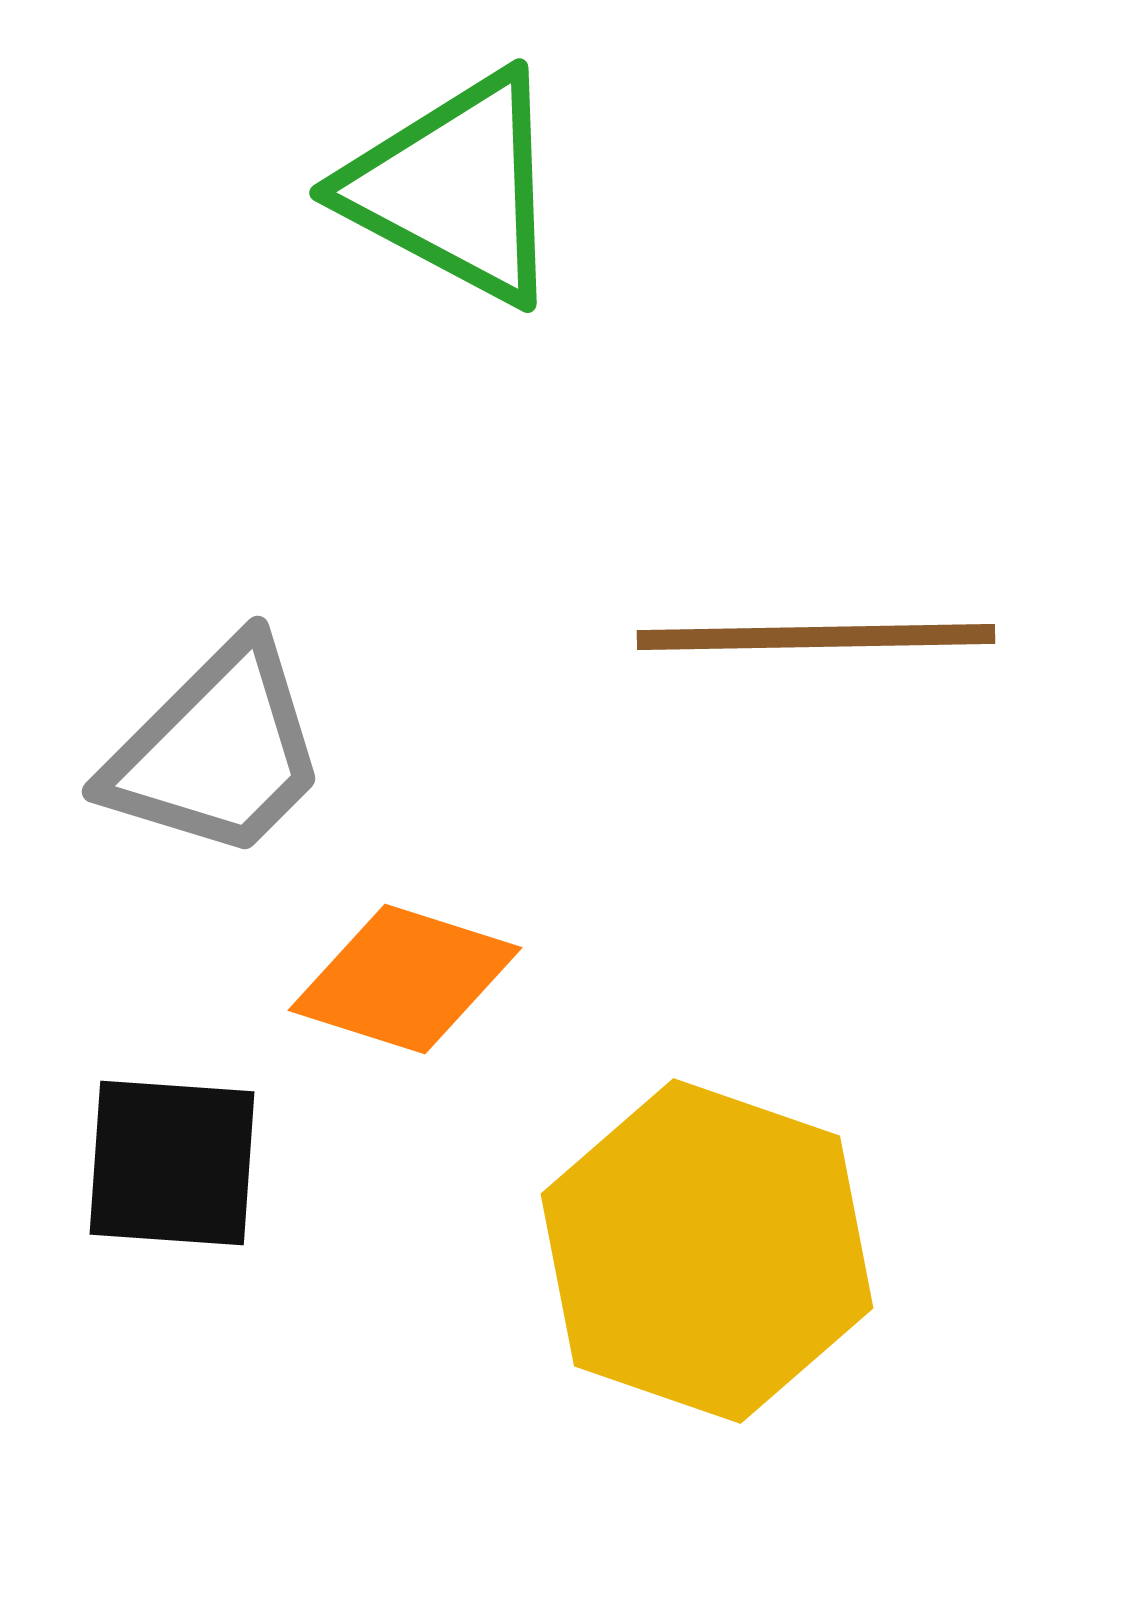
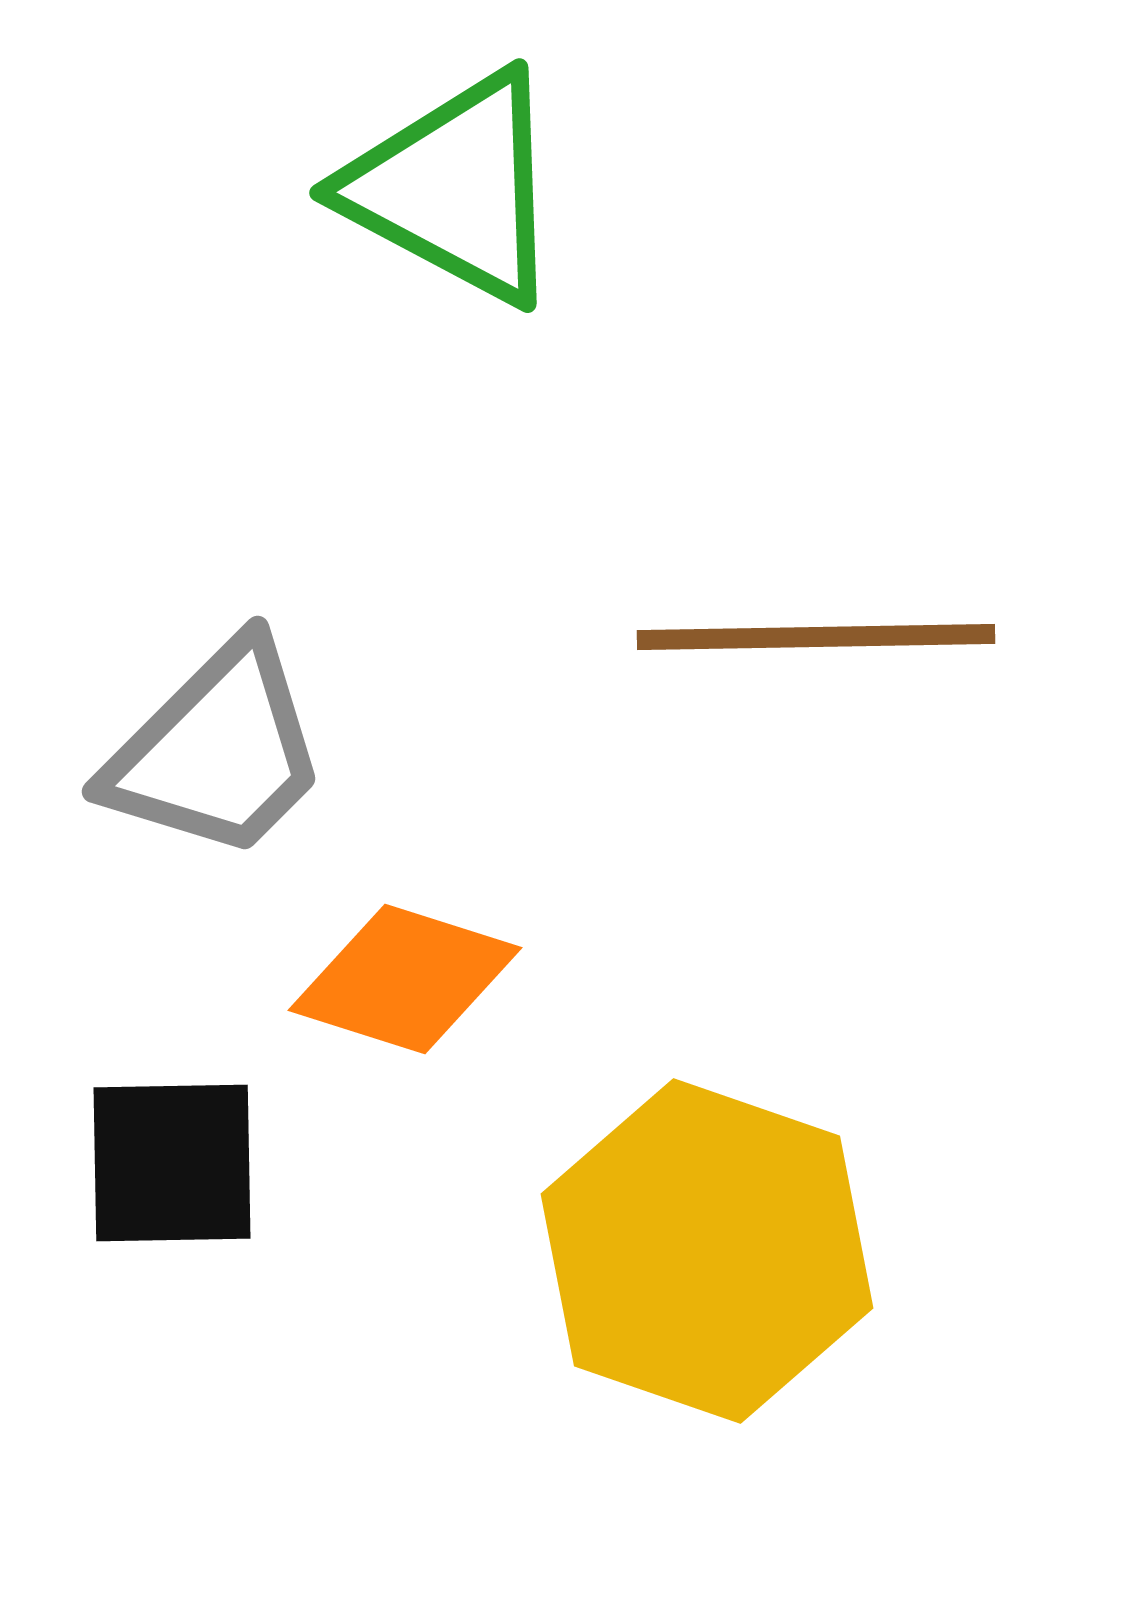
black square: rotated 5 degrees counterclockwise
